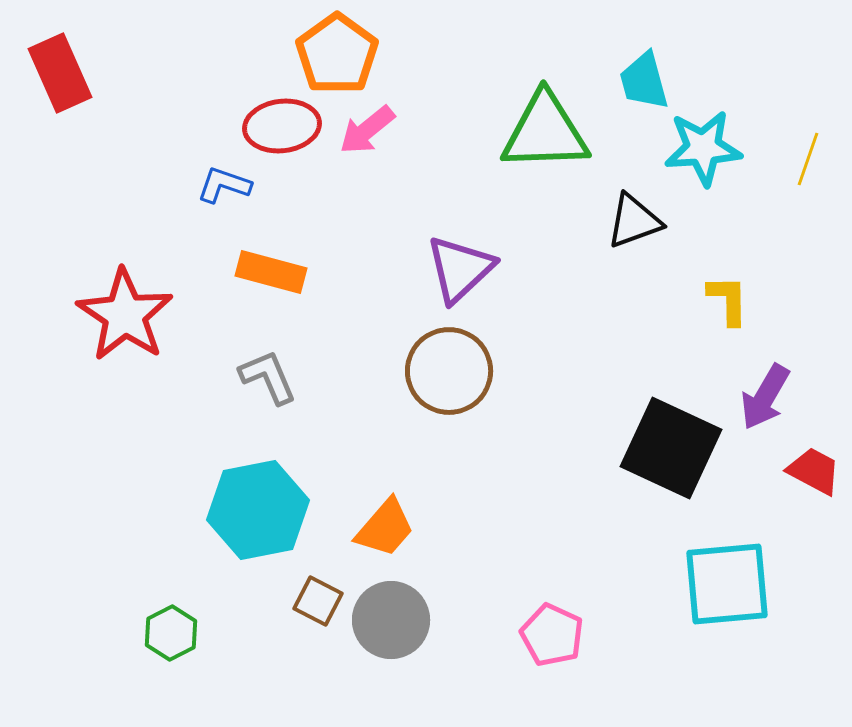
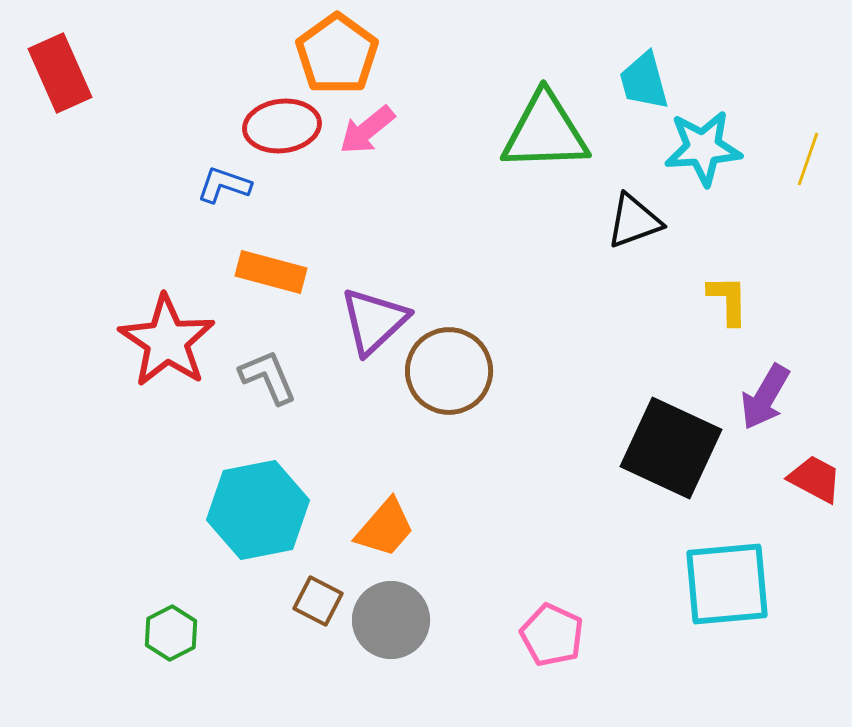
purple triangle: moved 86 px left, 52 px down
red star: moved 42 px right, 26 px down
red trapezoid: moved 1 px right, 8 px down
